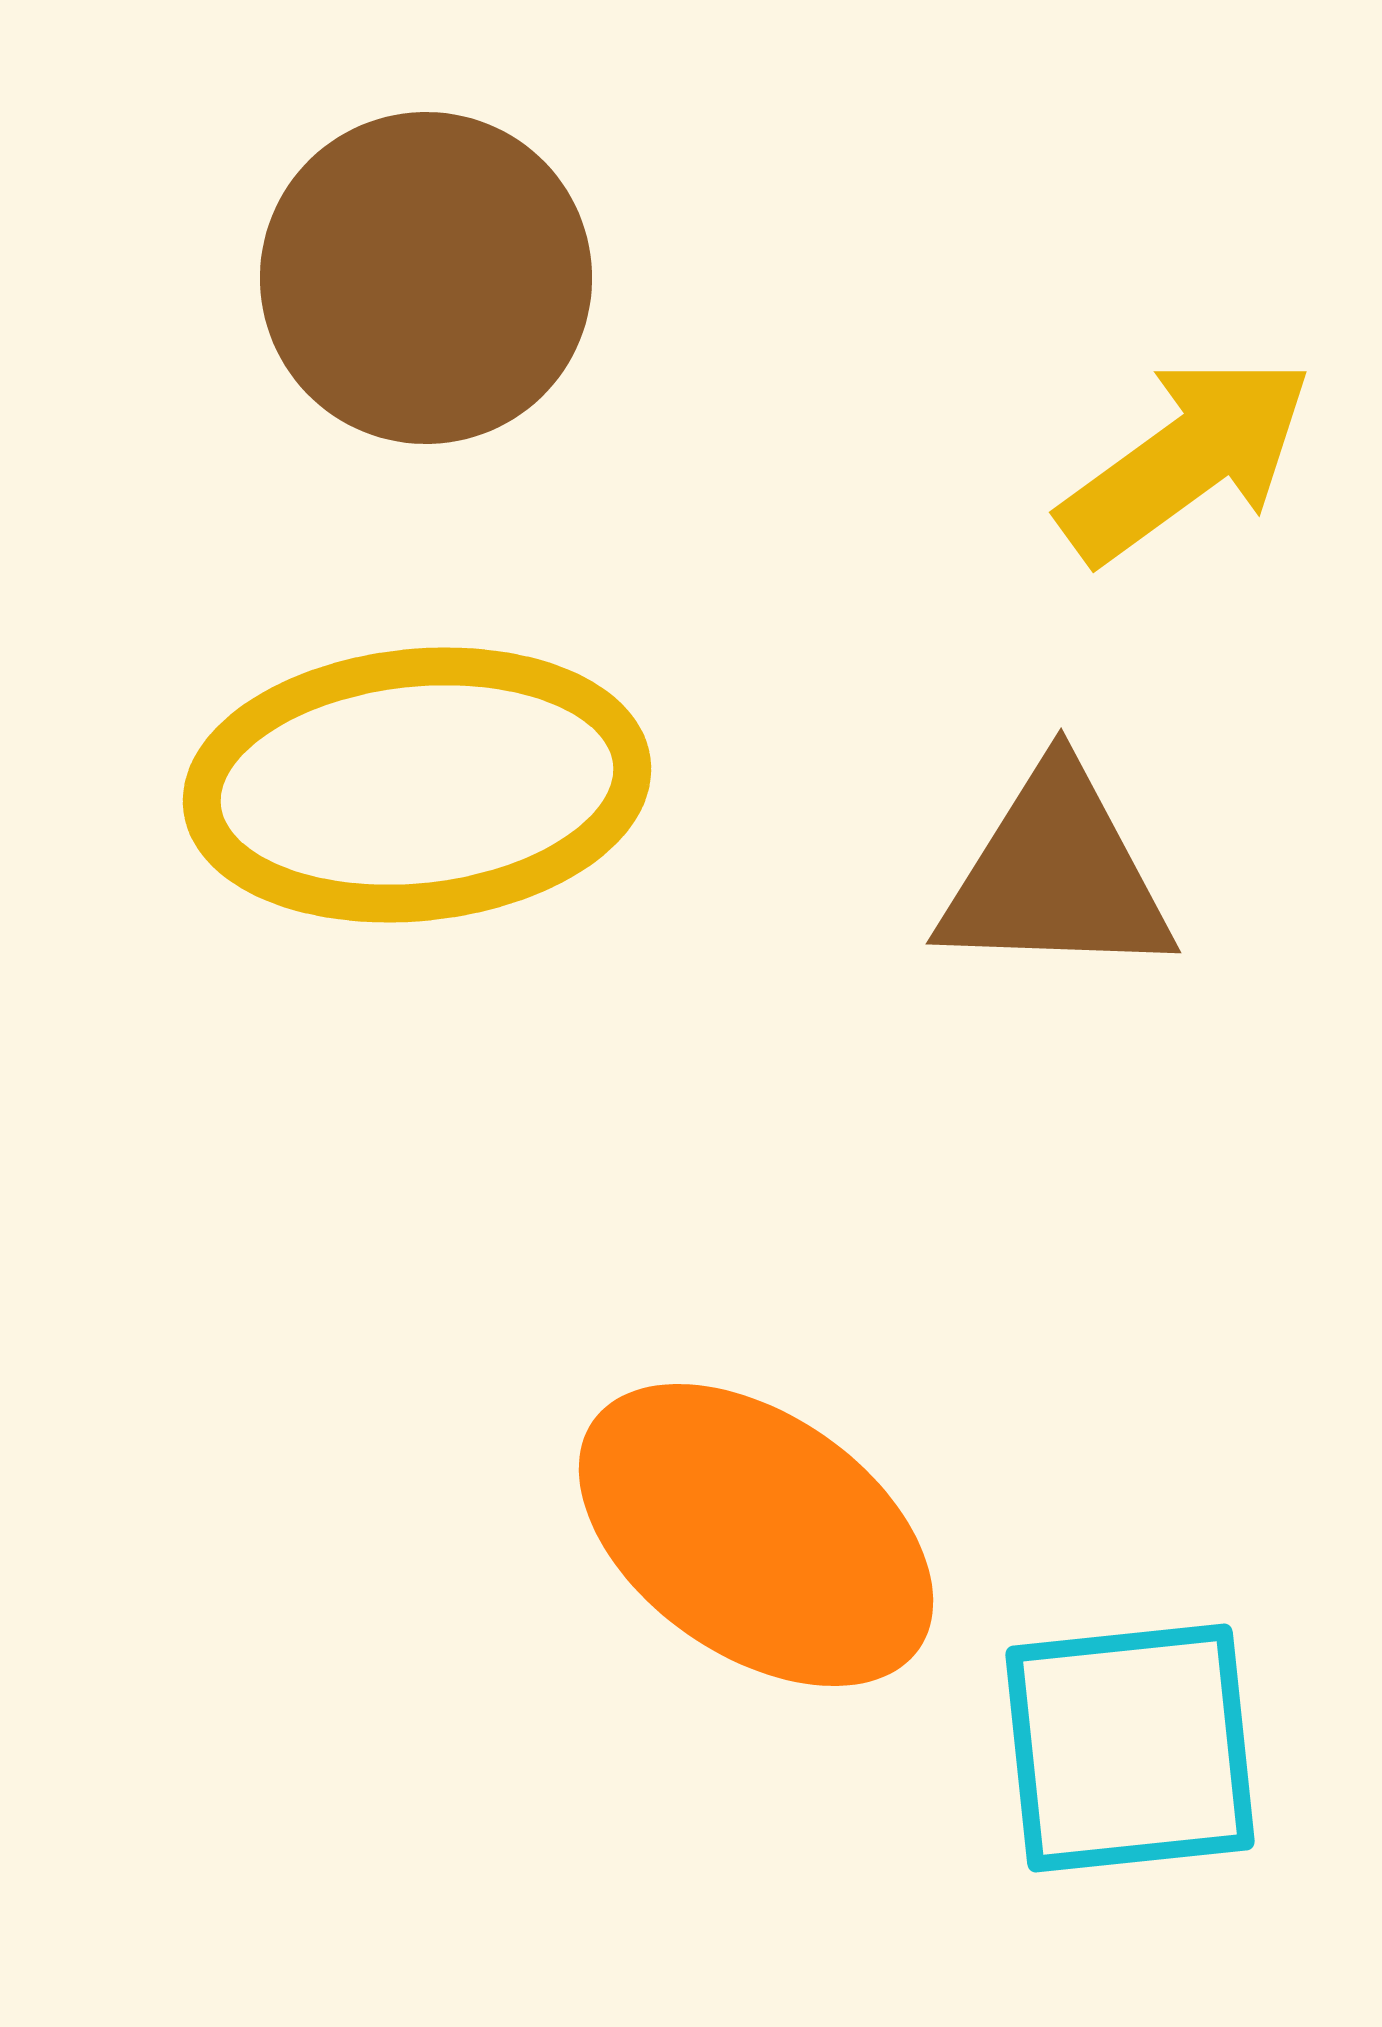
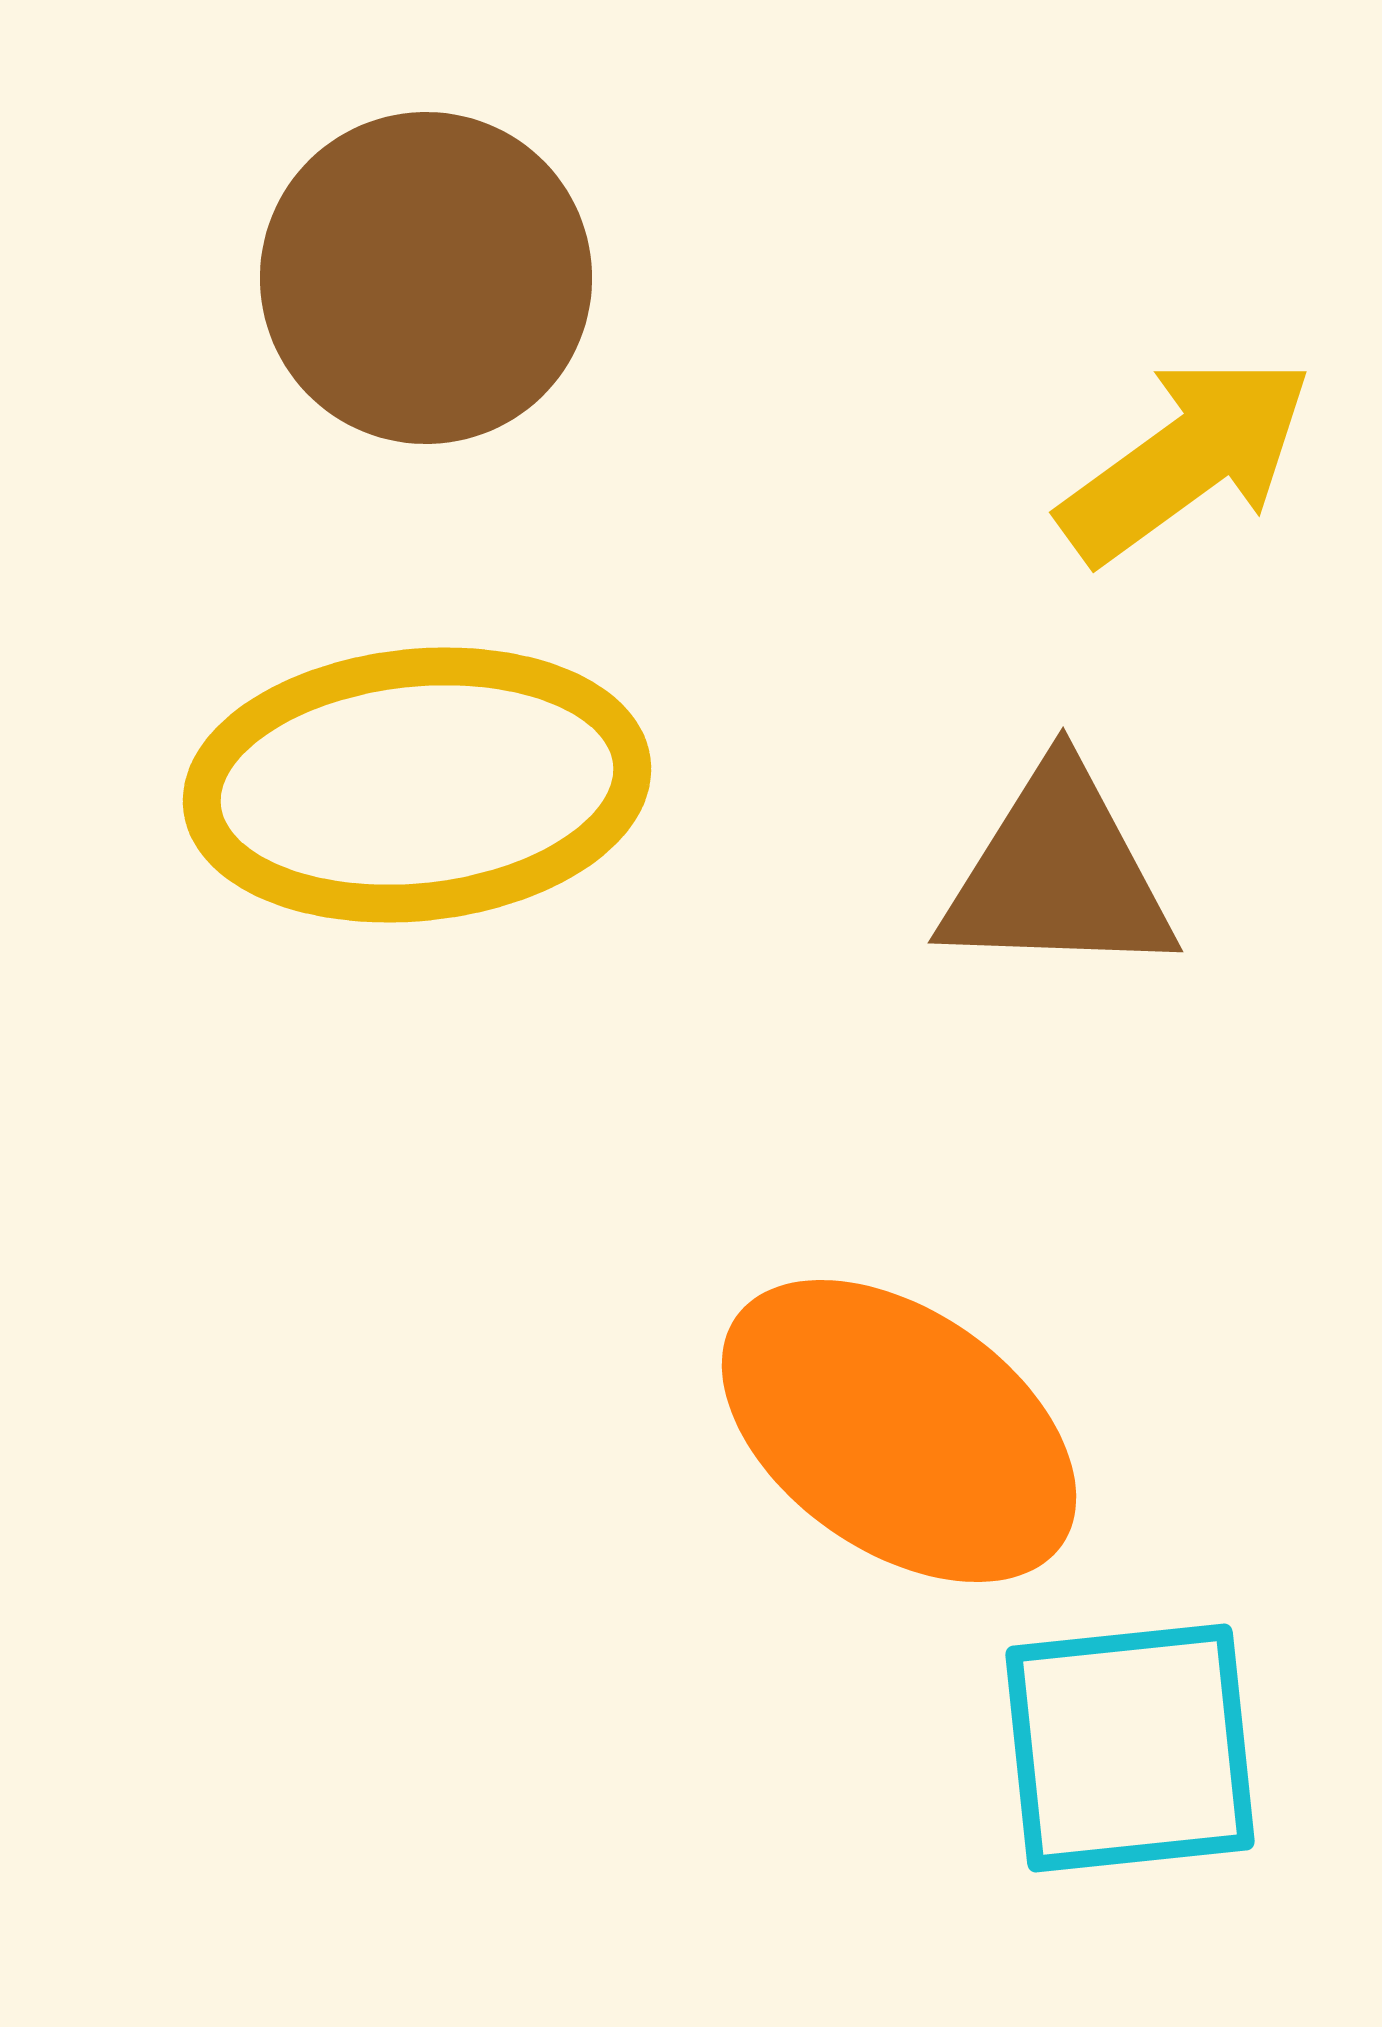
brown triangle: moved 2 px right, 1 px up
orange ellipse: moved 143 px right, 104 px up
